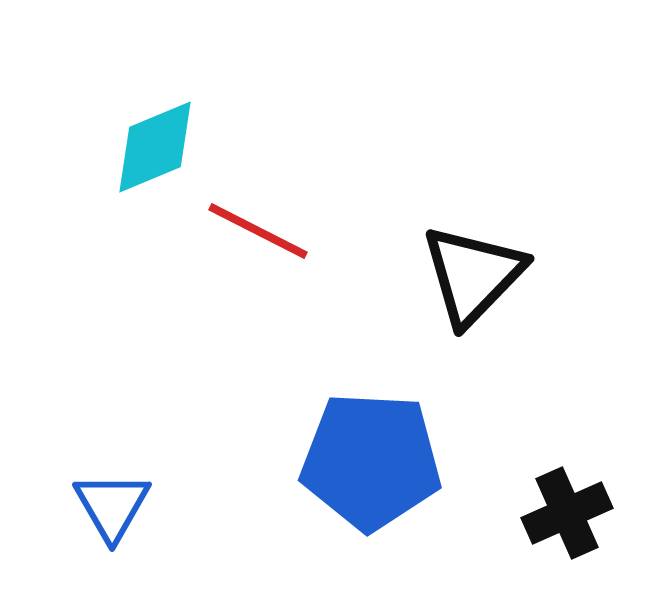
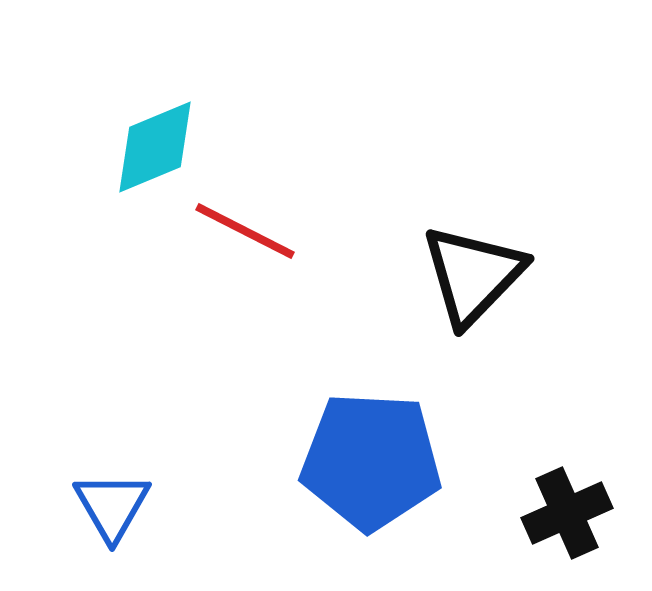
red line: moved 13 px left
